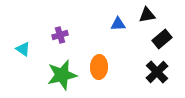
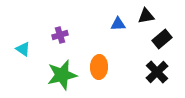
black triangle: moved 1 px left, 1 px down
